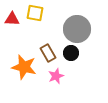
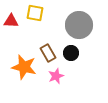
red triangle: moved 1 px left, 2 px down
gray circle: moved 2 px right, 4 px up
